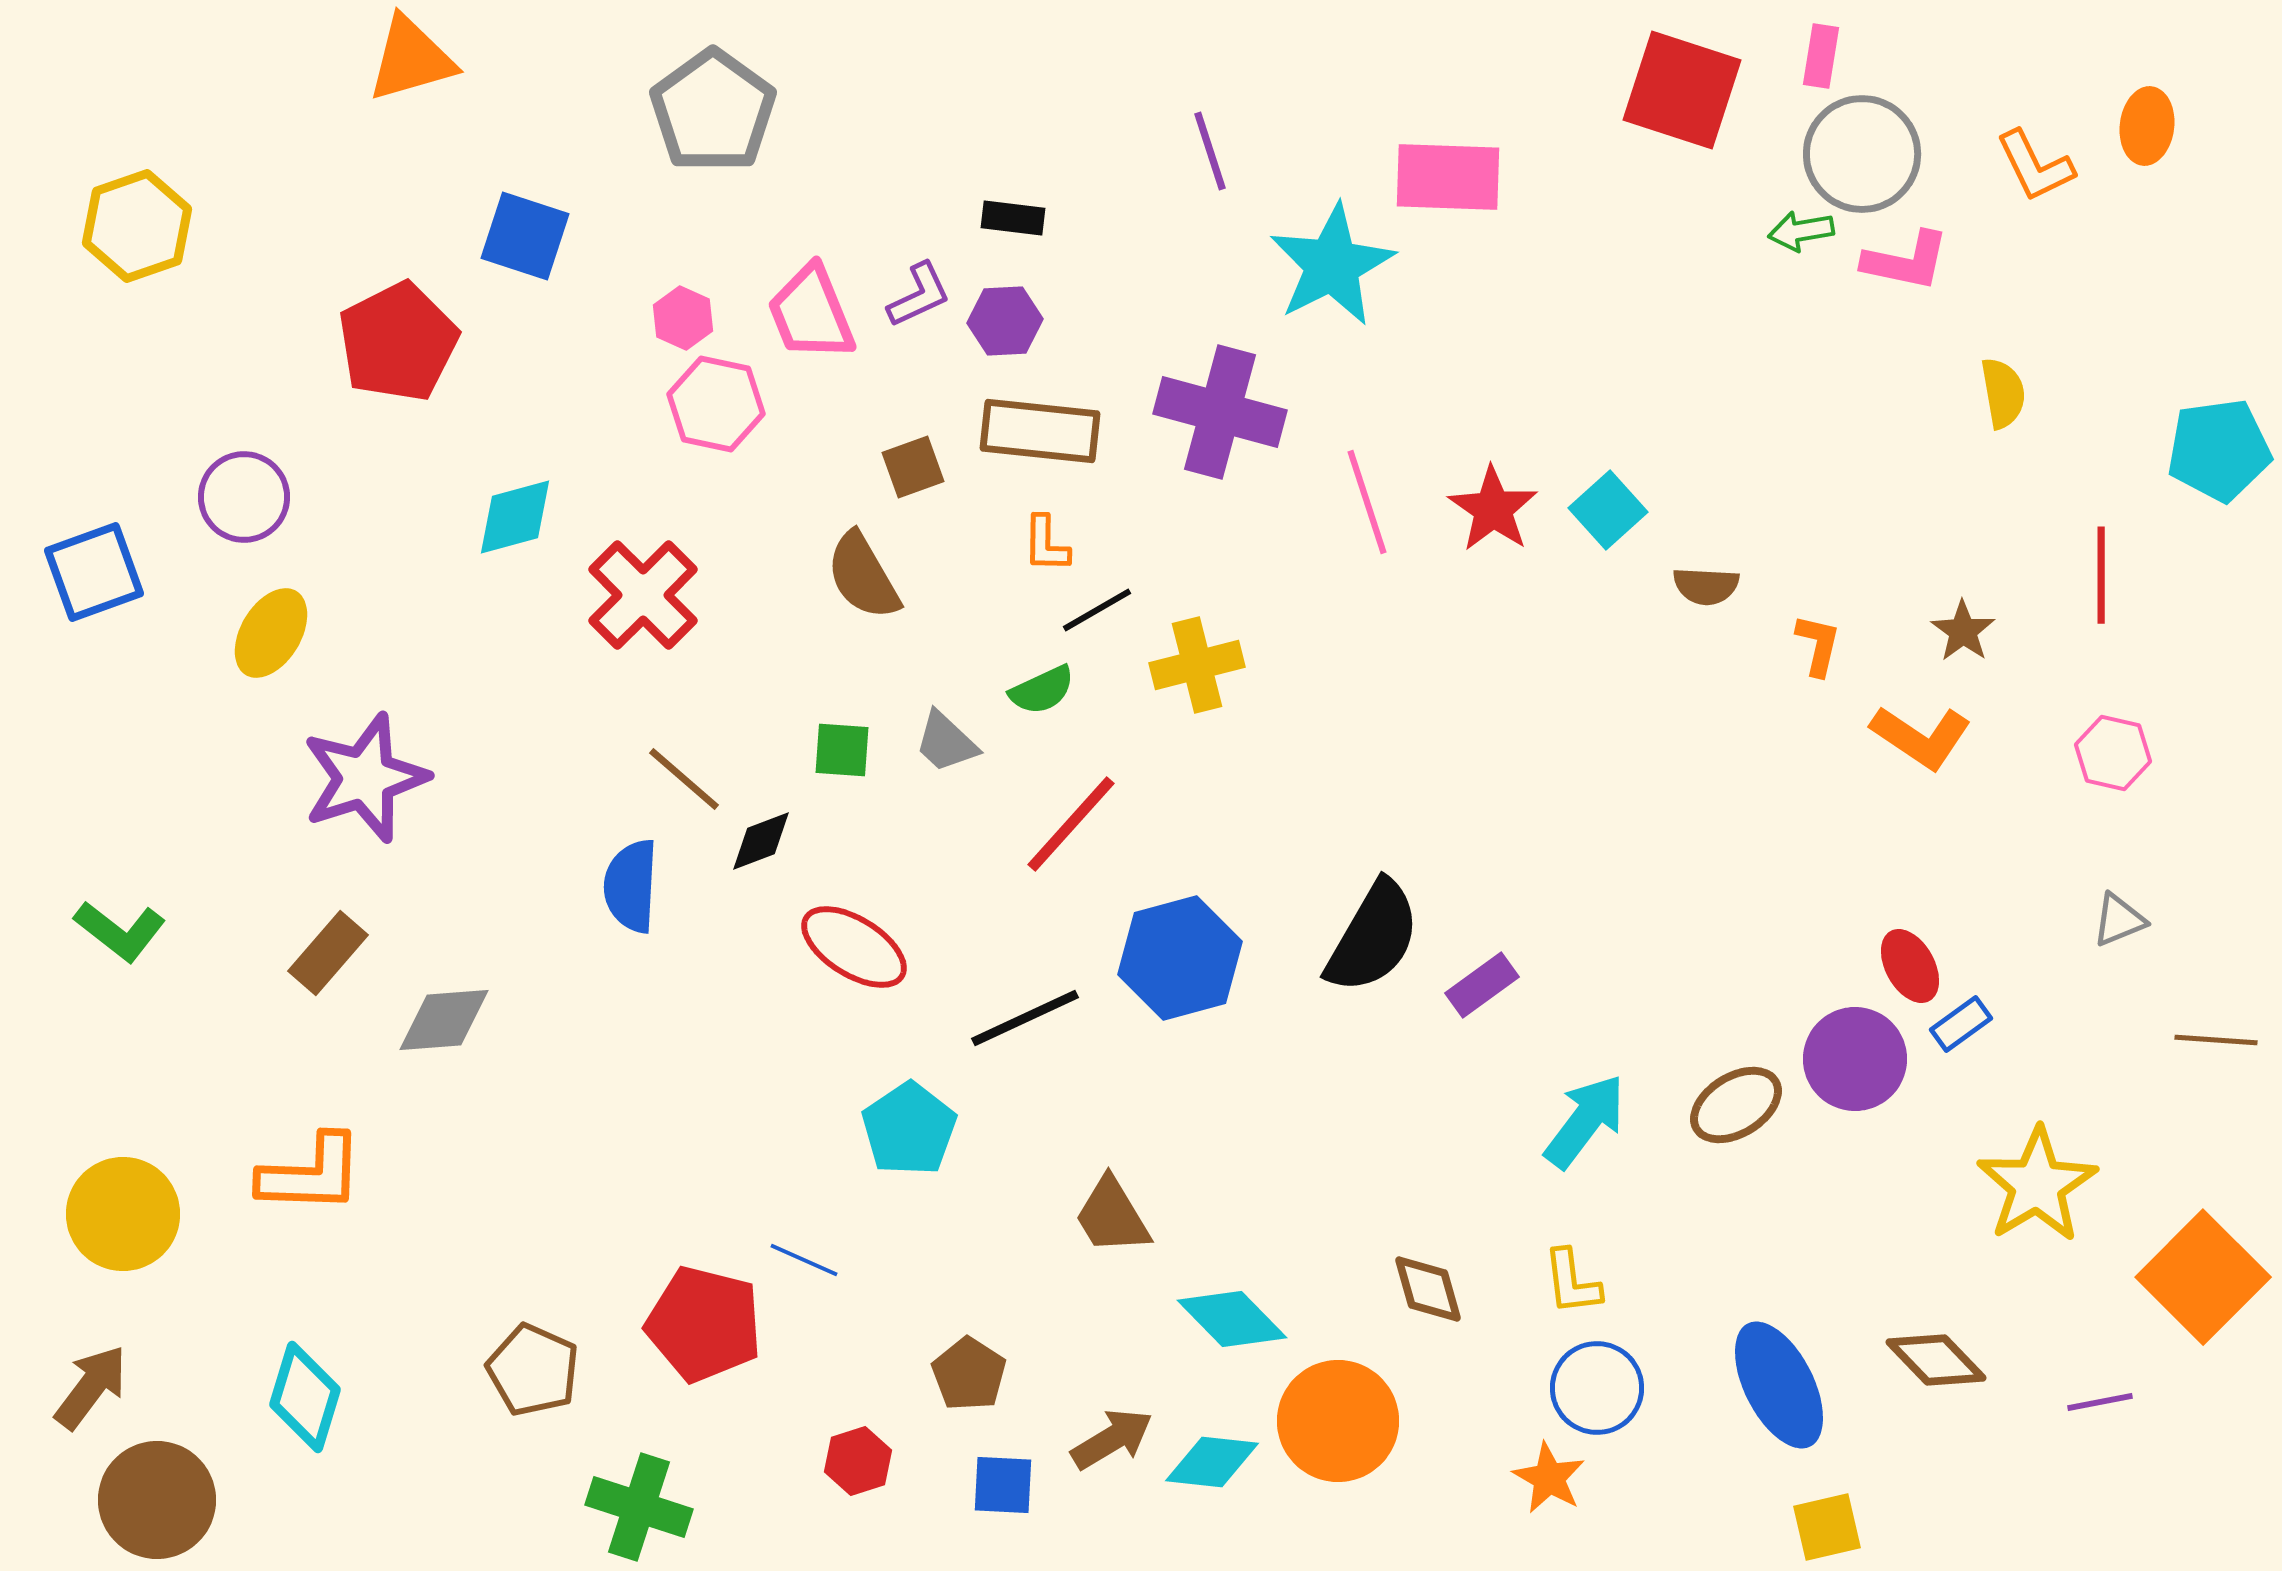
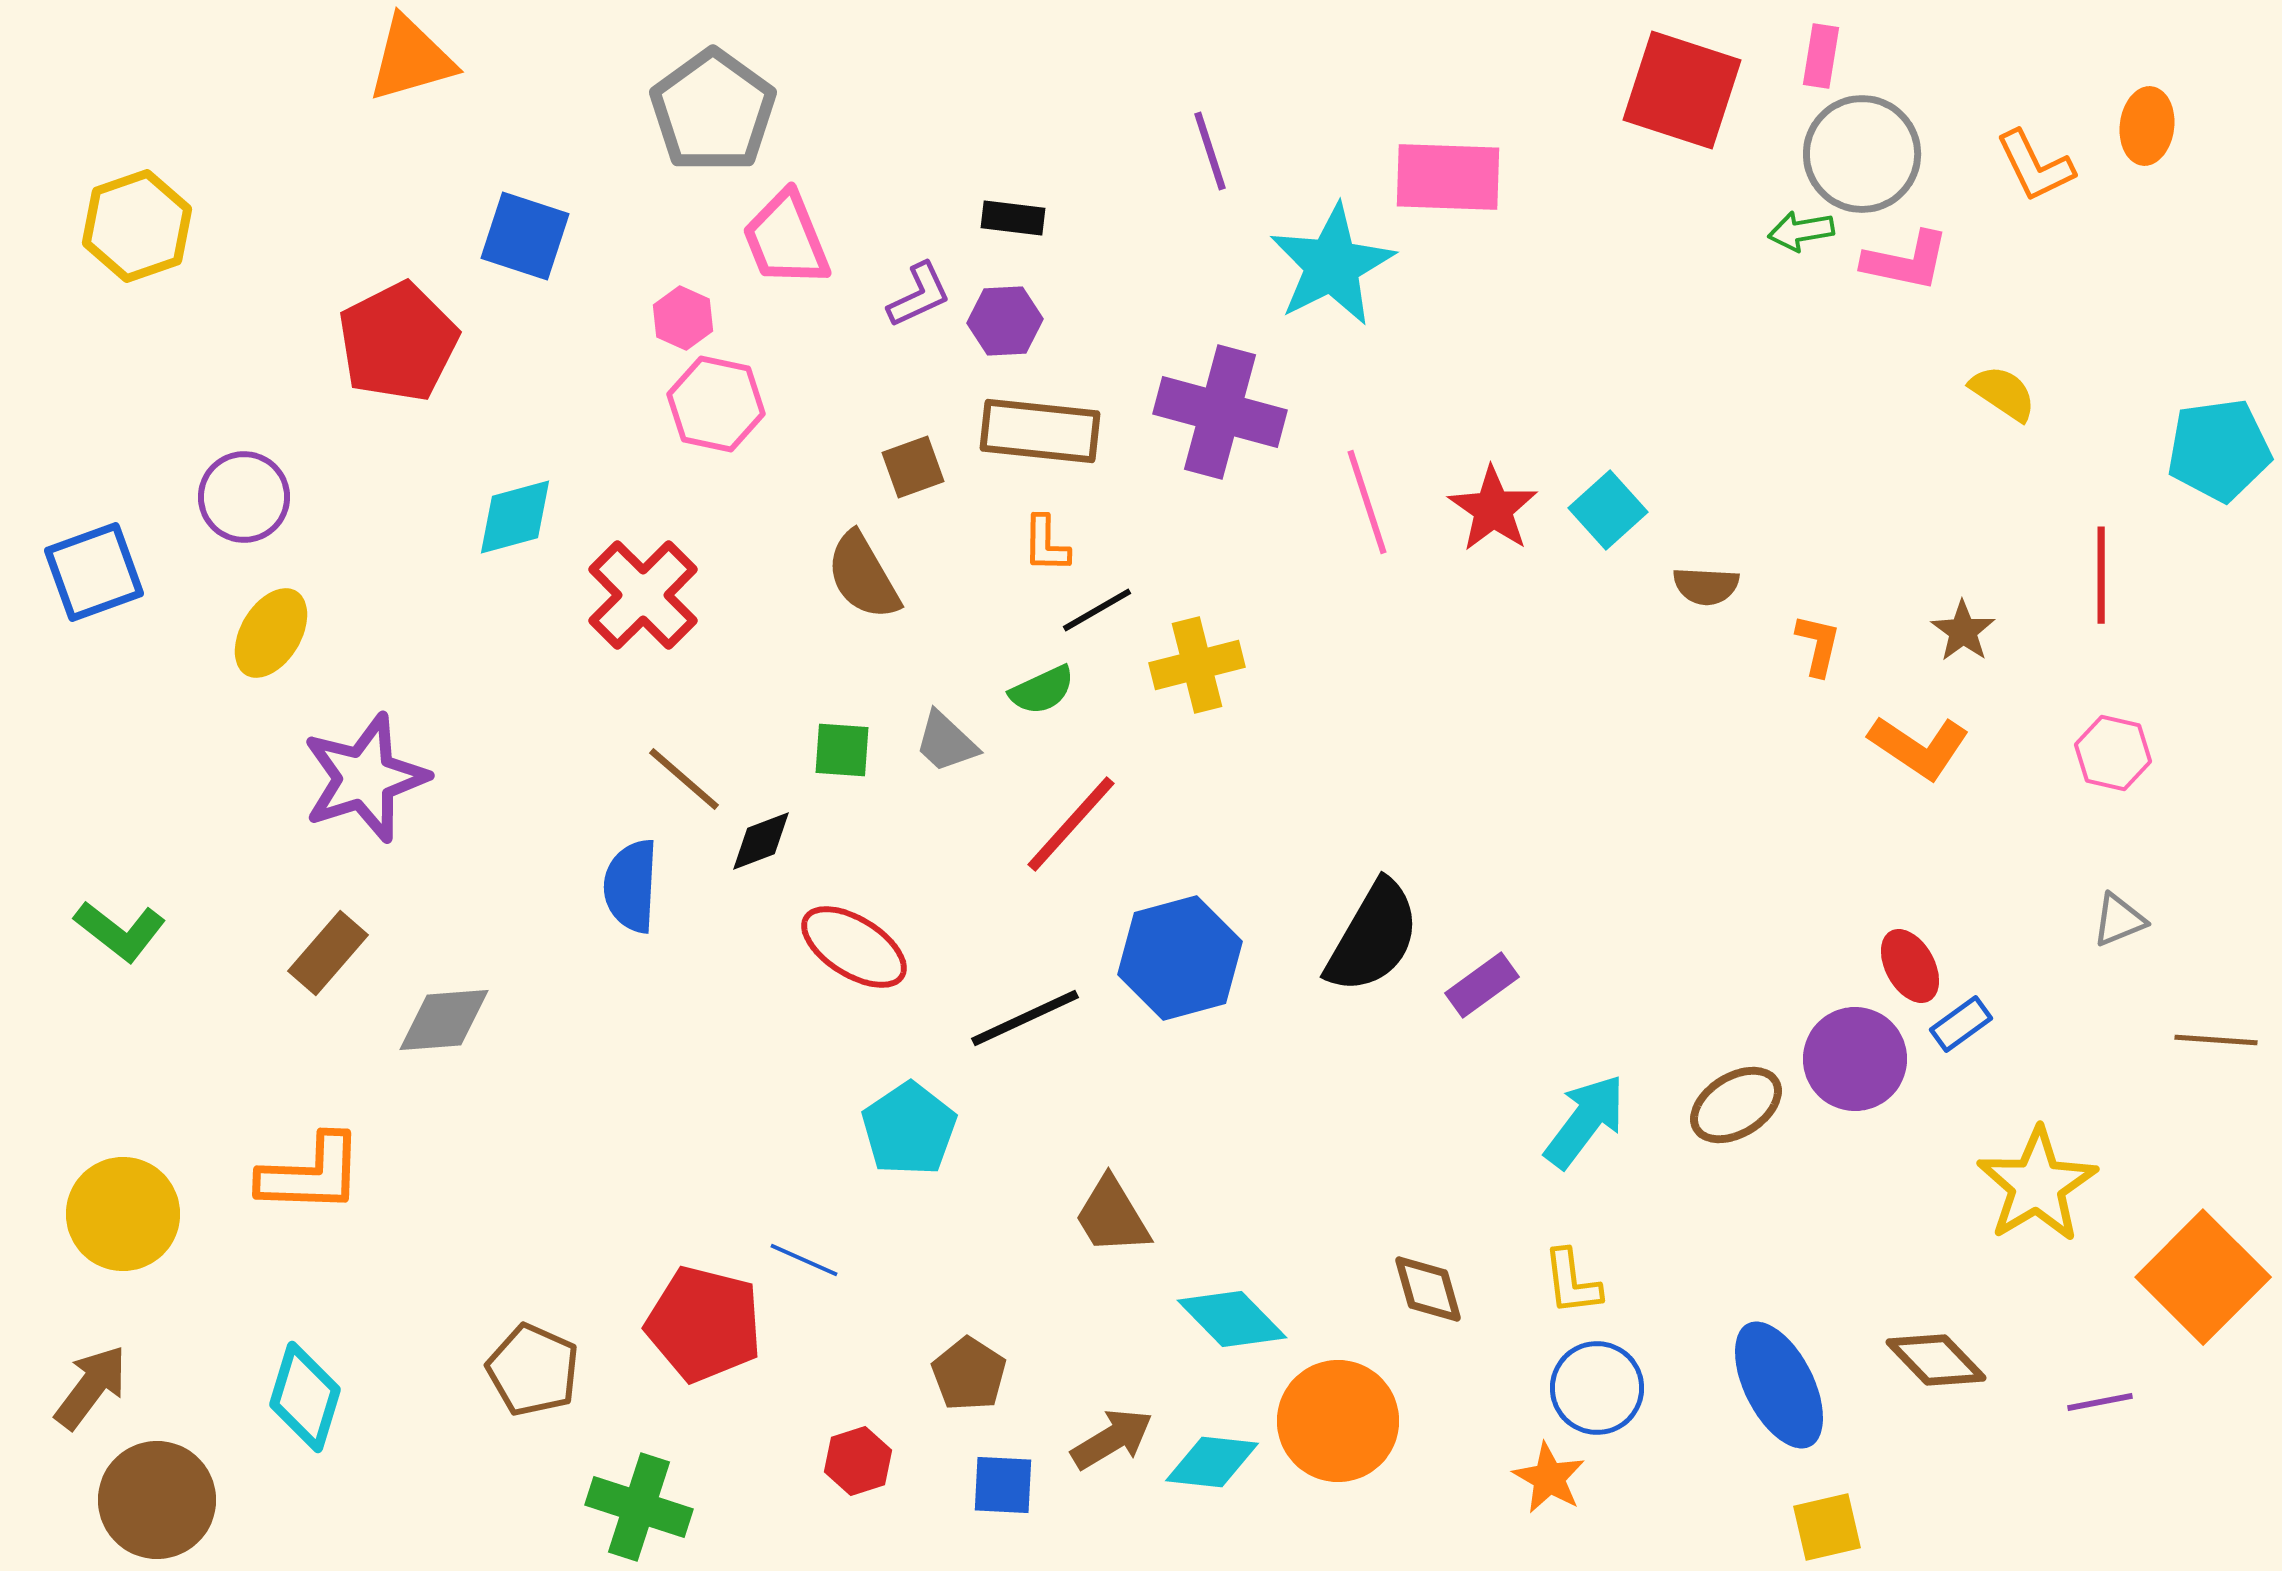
pink trapezoid at (811, 313): moved 25 px left, 74 px up
yellow semicircle at (2003, 393): rotated 46 degrees counterclockwise
orange L-shape at (1921, 737): moved 2 px left, 10 px down
